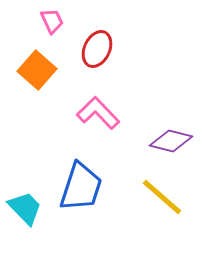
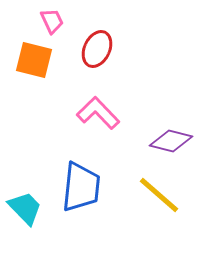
orange square: moved 3 px left, 10 px up; rotated 27 degrees counterclockwise
blue trapezoid: rotated 12 degrees counterclockwise
yellow line: moved 3 px left, 2 px up
